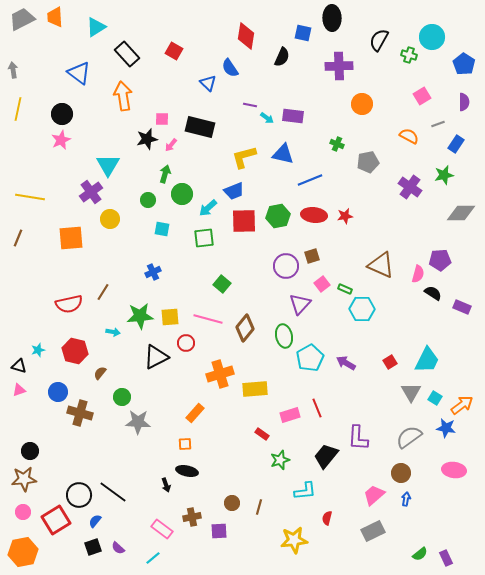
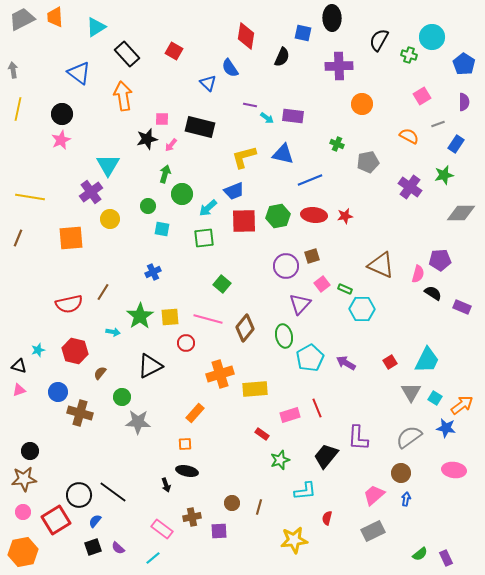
green circle at (148, 200): moved 6 px down
green star at (140, 316): rotated 28 degrees counterclockwise
black triangle at (156, 357): moved 6 px left, 9 px down
